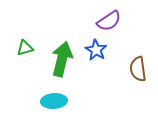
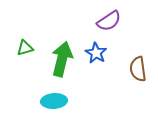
blue star: moved 3 px down
